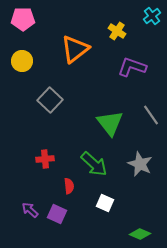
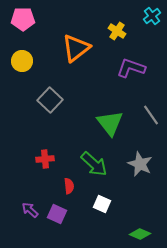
orange triangle: moved 1 px right, 1 px up
purple L-shape: moved 1 px left, 1 px down
white square: moved 3 px left, 1 px down
